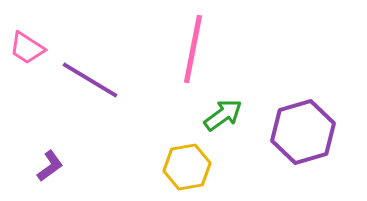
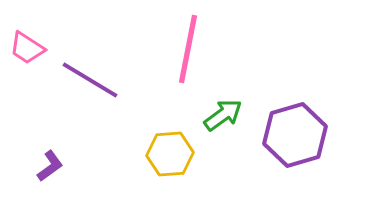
pink line: moved 5 px left
purple hexagon: moved 8 px left, 3 px down
yellow hexagon: moved 17 px left, 13 px up; rotated 6 degrees clockwise
